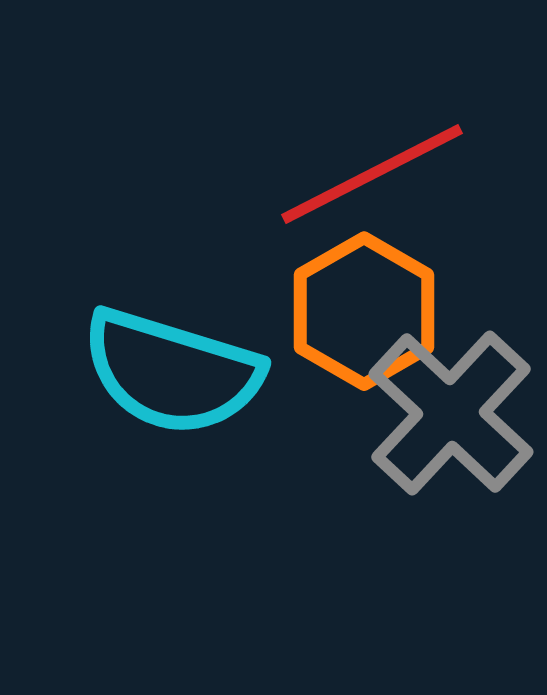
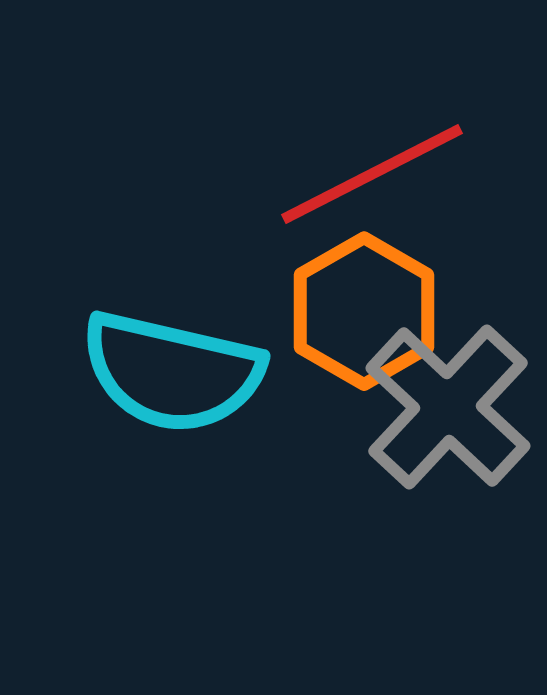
cyan semicircle: rotated 4 degrees counterclockwise
gray cross: moved 3 px left, 6 px up
